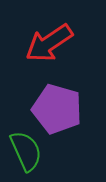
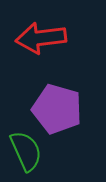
red arrow: moved 8 px left, 5 px up; rotated 27 degrees clockwise
